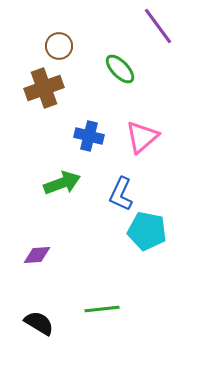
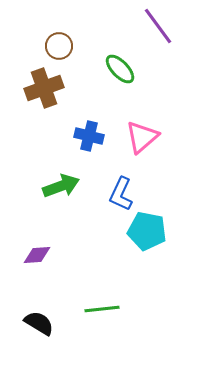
green arrow: moved 1 px left, 3 px down
